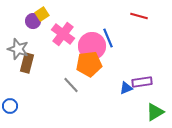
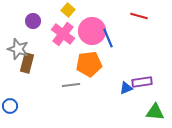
yellow square: moved 26 px right, 4 px up; rotated 16 degrees counterclockwise
pink circle: moved 15 px up
gray line: rotated 54 degrees counterclockwise
green triangle: rotated 36 degrees clockwise
